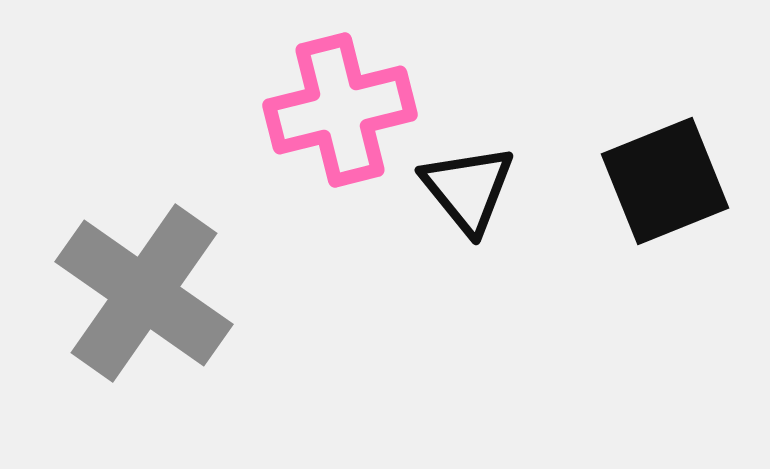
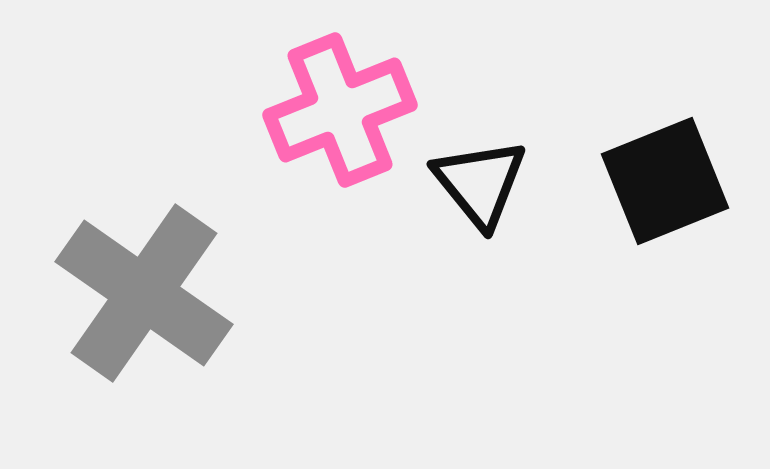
pink cross: rotated 8 degrees counterclockwise
black triangle: moved 12 px right, 6 px up
